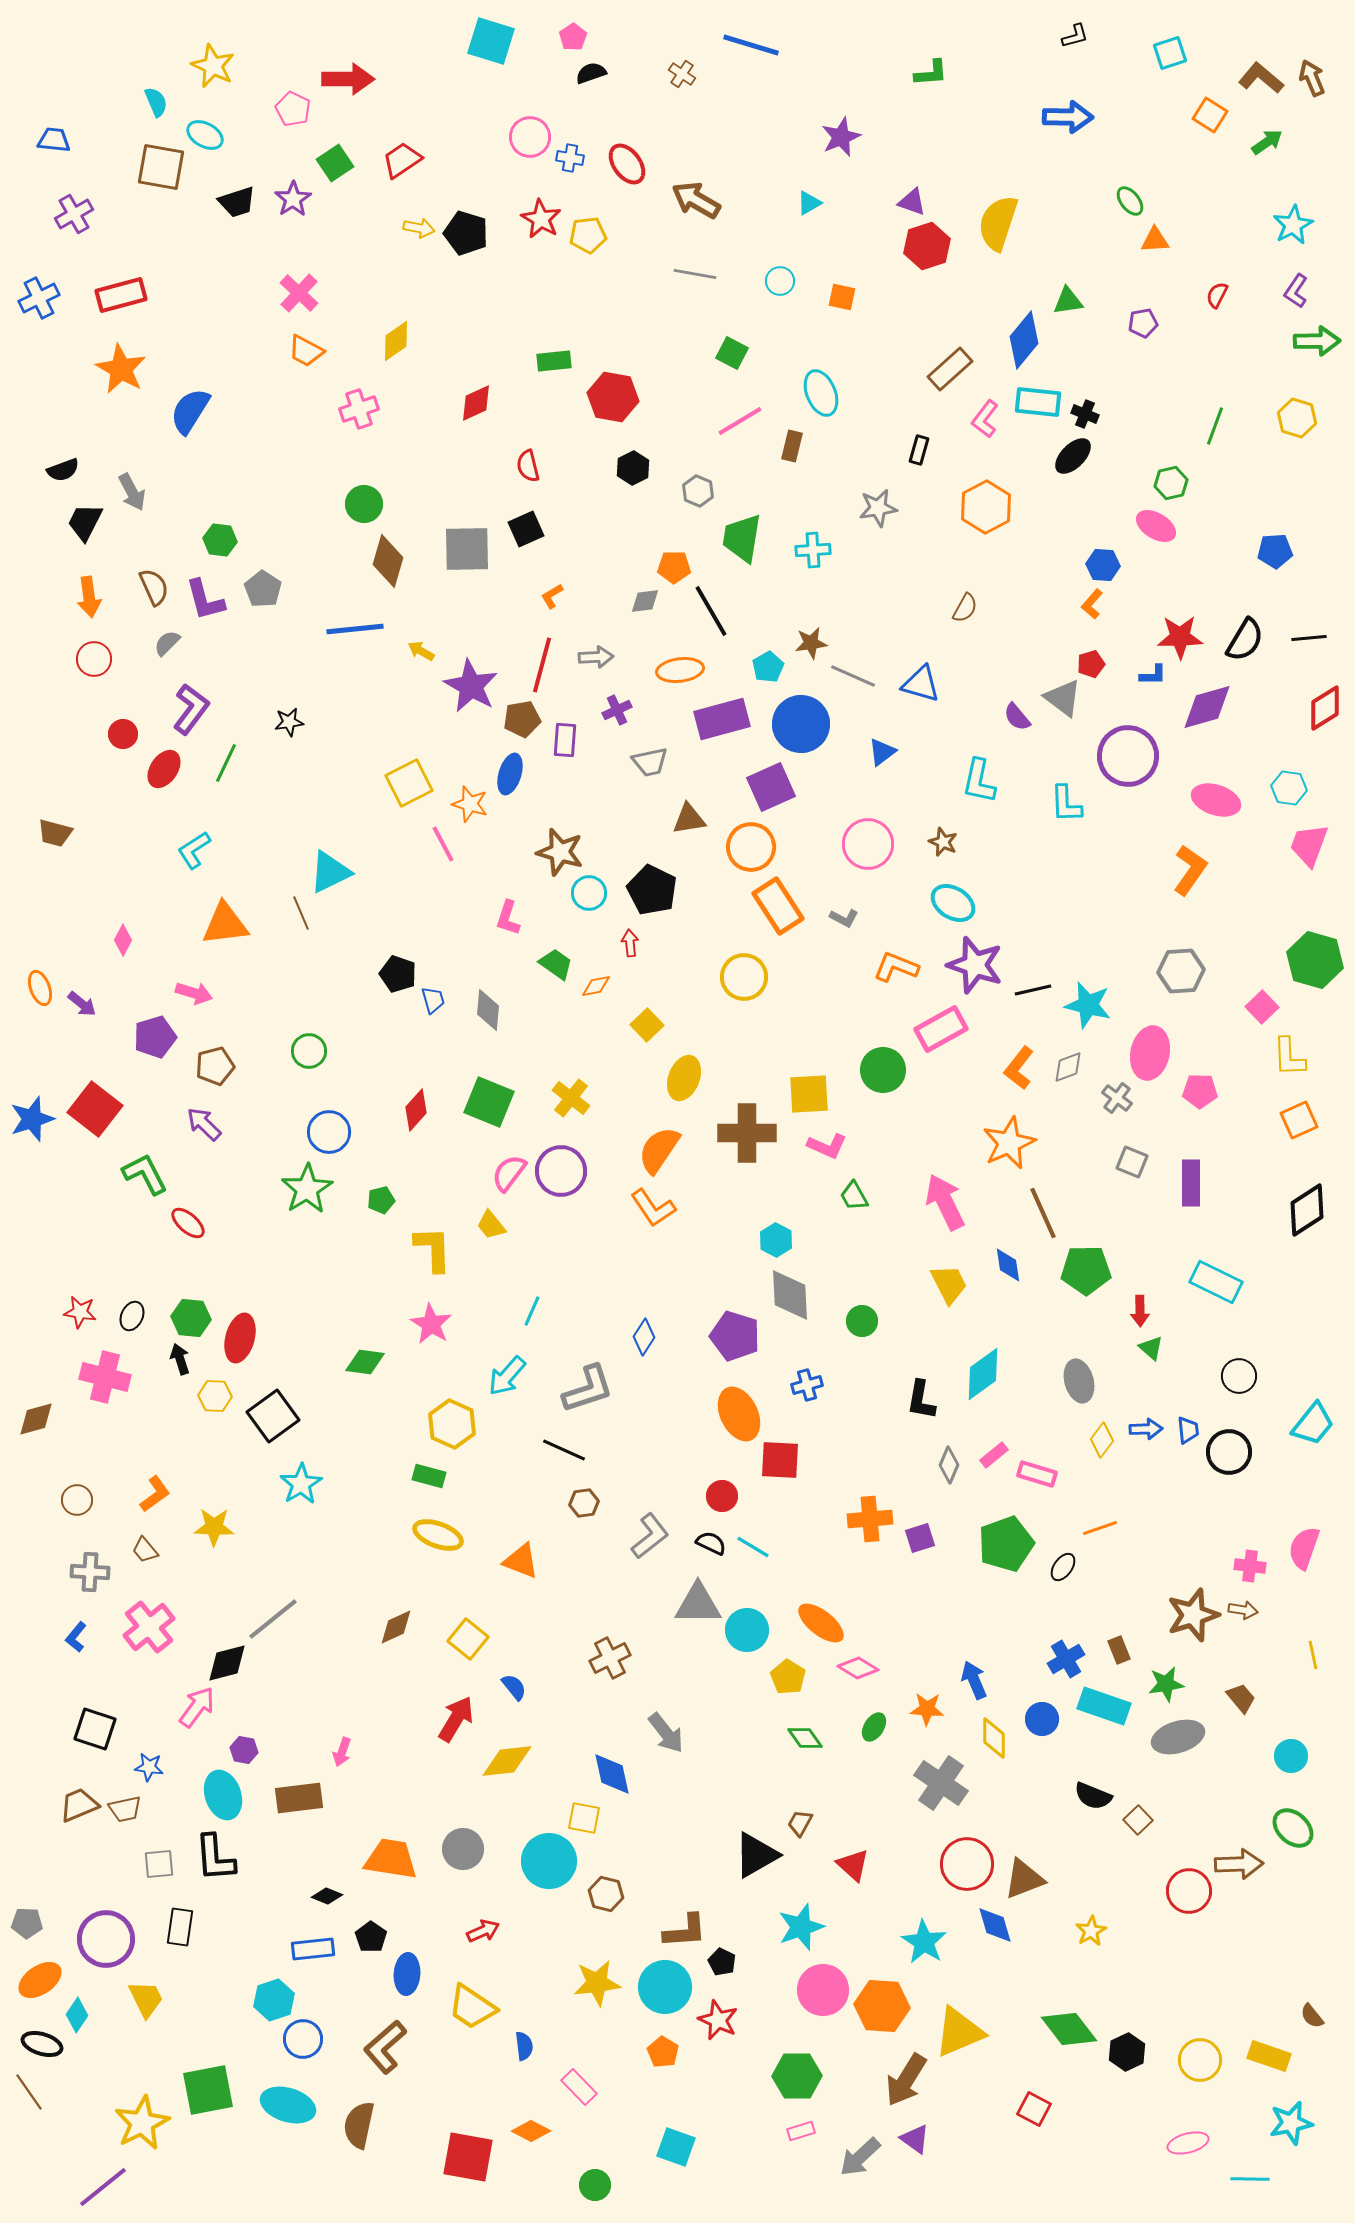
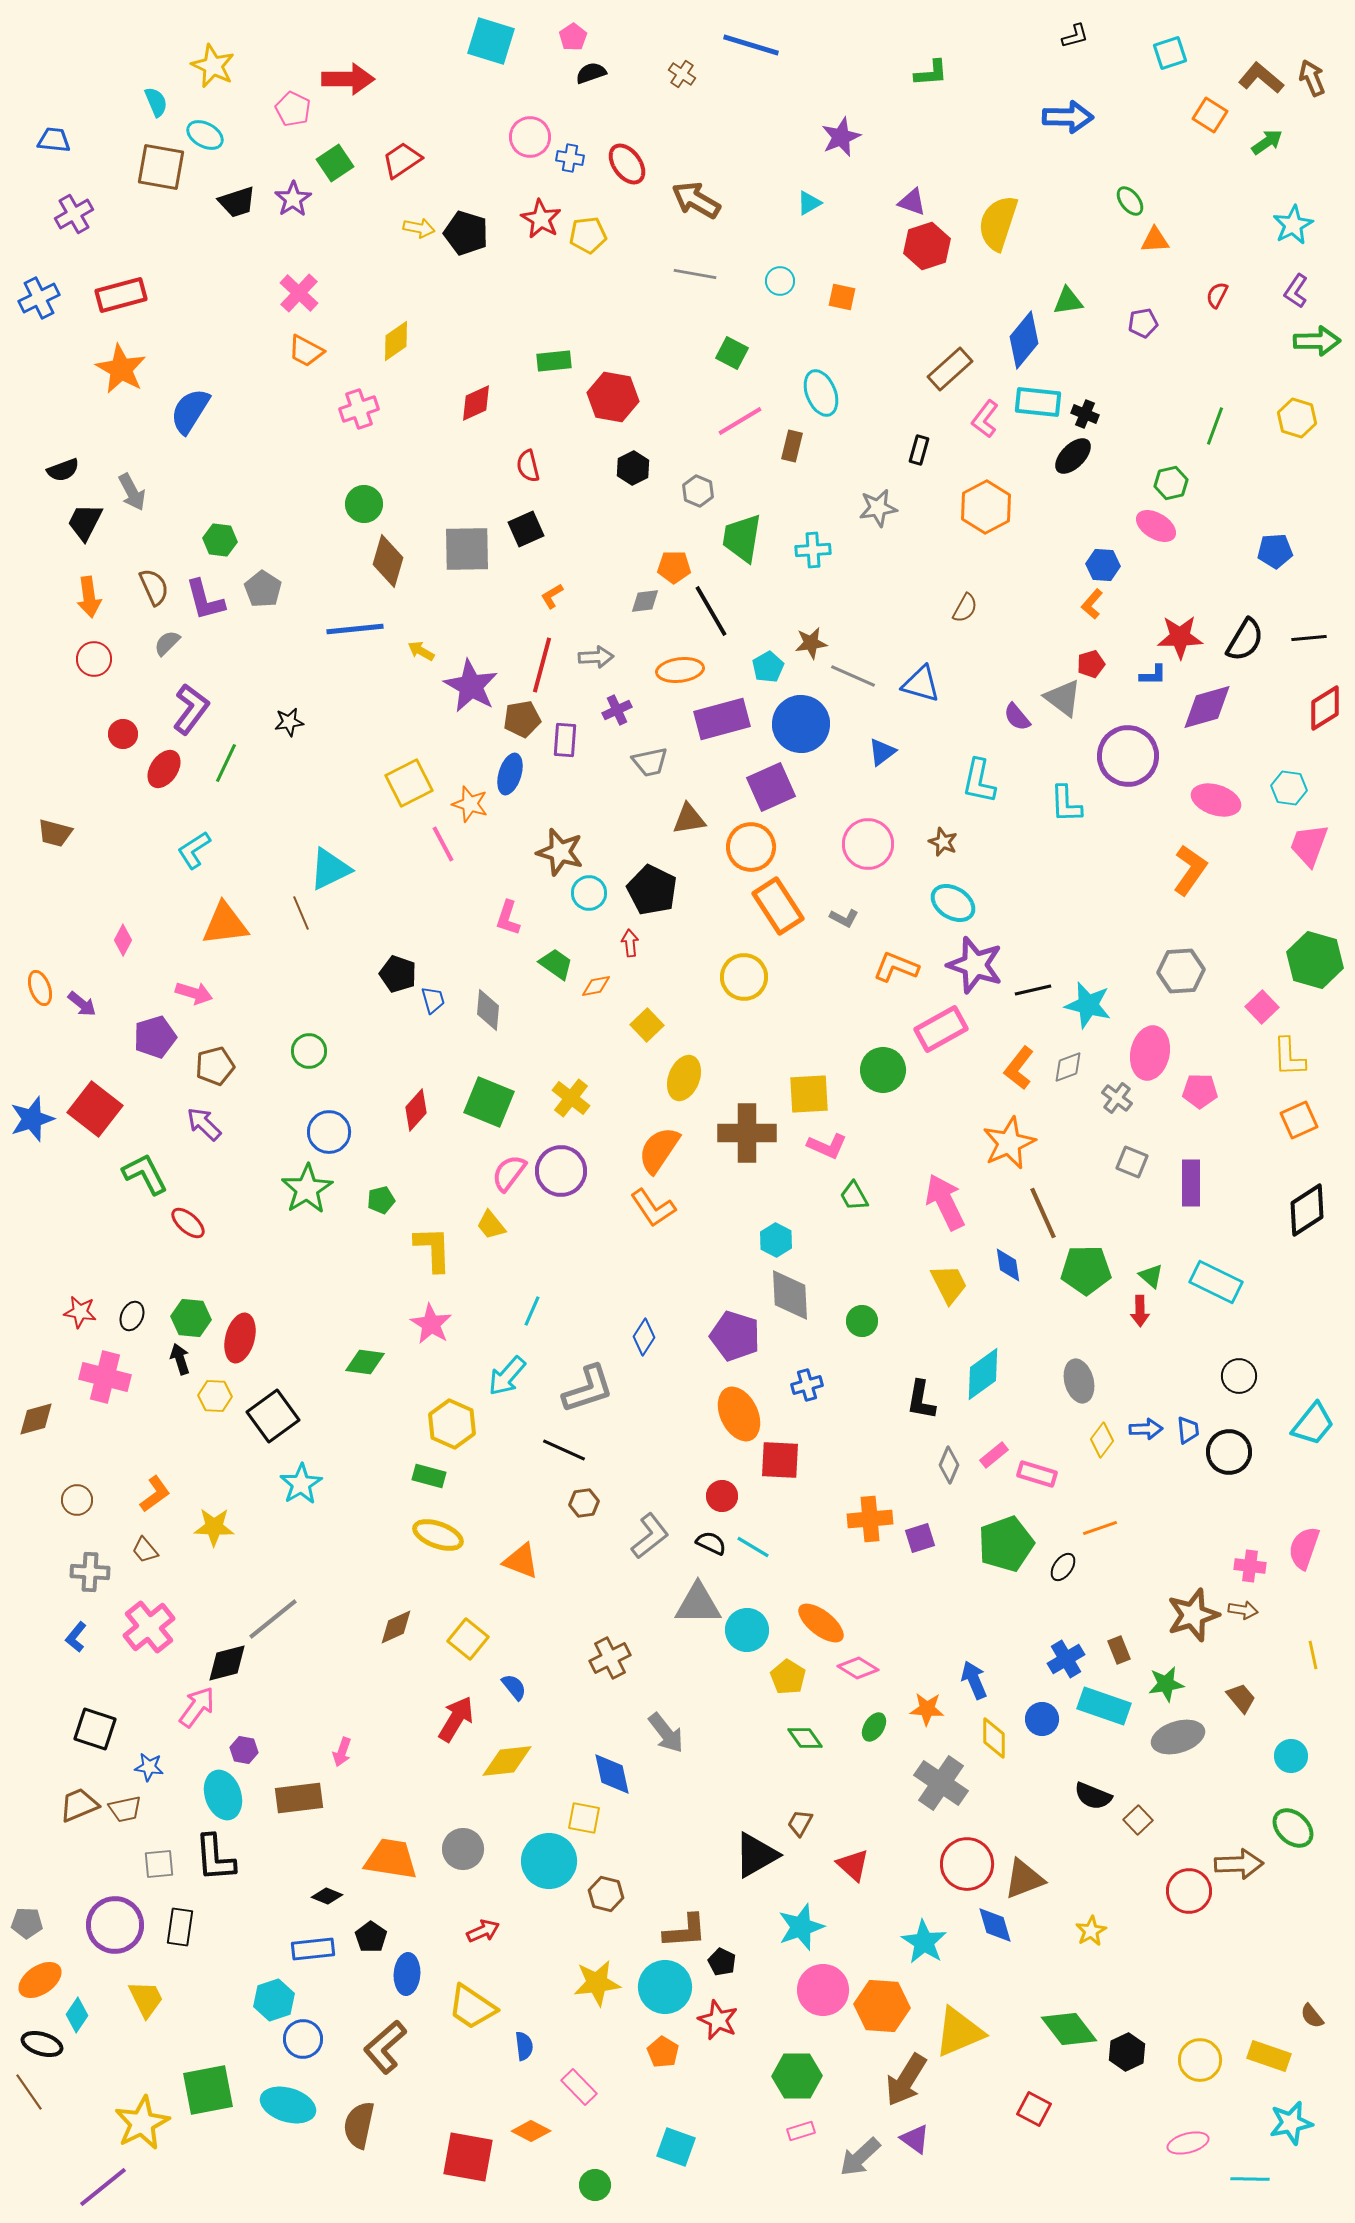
cyan triangle at (330, 872): moved 3 px up
green triangle at (1151, 1348): moved 72 px up
purple circle at (106, 1939): moved 9 px right, 14 px up
